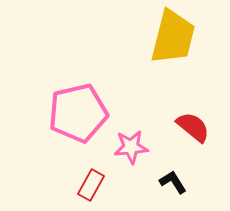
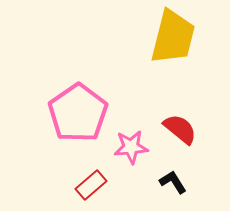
pink pentagon: rotated 22 degrees counterclockwise
red semicircle: moved 13 px left, 2 px down
red rectangle: rotated 20 degrees clockwise
